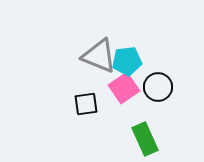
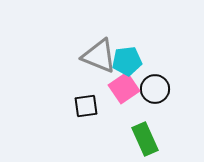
black circle: moved 3 px left, 2 px down
black square: moved 2 px down
